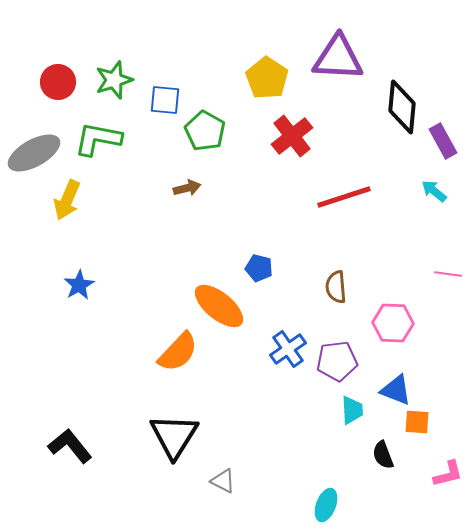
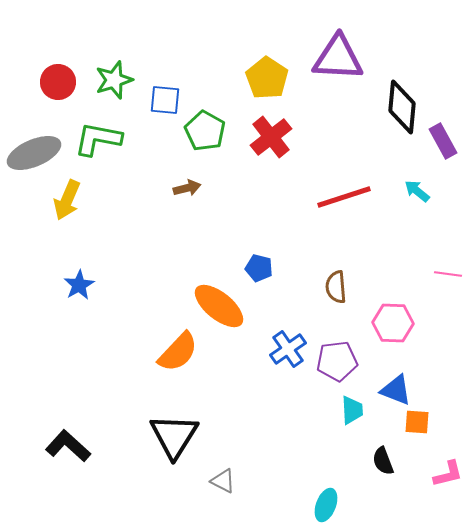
red cross: moved 21 px left, 1 px down
gray ellipse: rotated 6 degrees clockwise
cyan arrow: moved 17 px left
black L-shape: moved 2 px left; rotated 9 degrees counterclockwise
black semicircle: moved 6 px down
